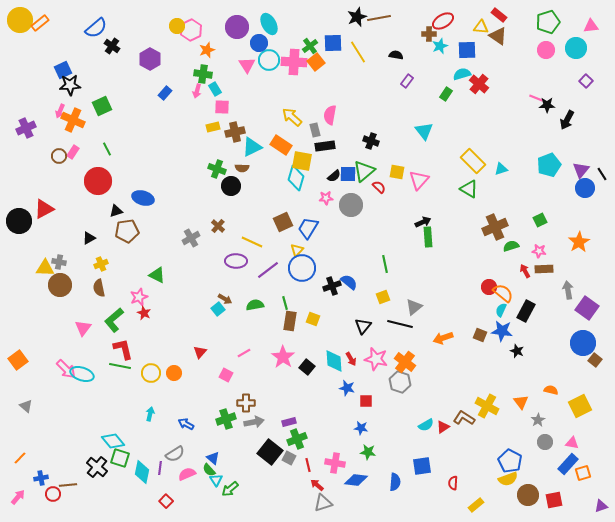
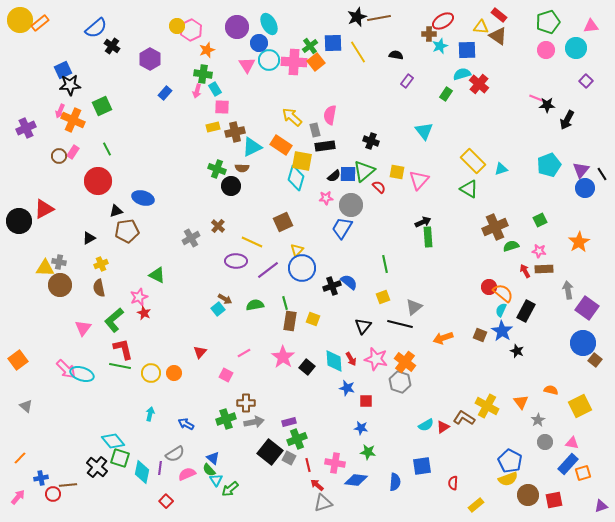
blue trapezoid at (308, 228): moved 34 px right
blue star at (502, 331): rotated 25 degrees clockwise
